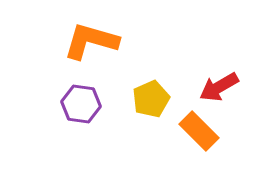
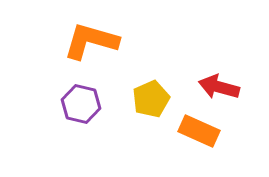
red arrow: rotated 45 degrees clockwise
purple hexagon: rotated 6 degrees clockwise
orange rectangle: rotated 21 degrees counterclockwise
